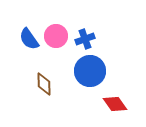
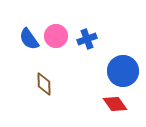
blue cross: moved 2 px right
blue circle: moved 33 px right
